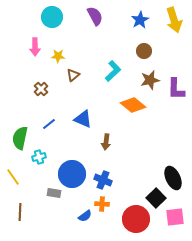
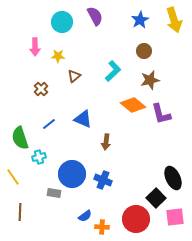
cyan circle: moved 10 px right, 5 px down
brown triangle: moved 1 px right, 1 px down
purple L-shape: moved 15 px left, 25 px down; rotated 15 degrees counterclockwise
green semicircle: rotated 30 degrees counterclockwise
orange cross: moved 23 px down
